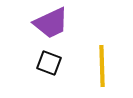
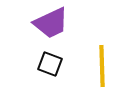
black square: moved 1 px right, 1 px down
